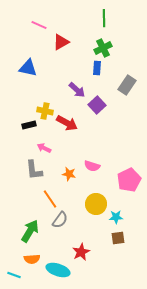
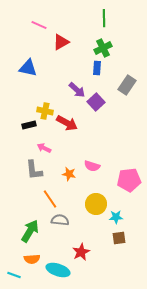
purple square: moved 1 px left, 3 px up
pink pentagon: rotated 20 degrees clockwise
gray semicircle: rotated 120 degrees counterclockwise
brown square: moved 1 px right
